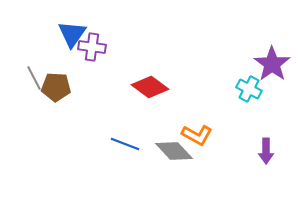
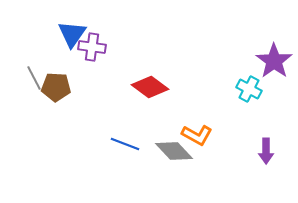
purple star: moved 2 px right, 3 px up
